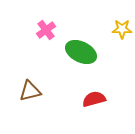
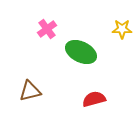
pink cross: moved 1 px right, 1 px up
